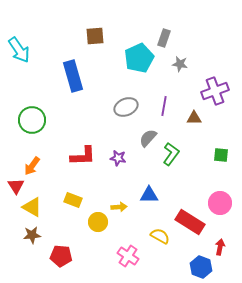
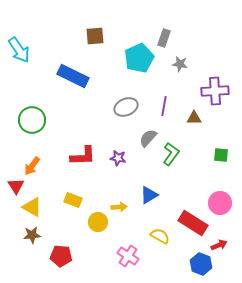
blue rectangle: rotated 48 degrees counterclockwise
purple cross: rotated 16 degrees clockwise
blue triangle: rotated 30 degrees counterclockwise
red rectangle: moved 3 px right, 1 px down
red arrow: moved 1 px left, 2 px up; rotated 56 degrees clockwise
blue hexagon: moved 3 px up
